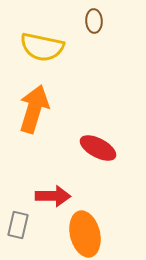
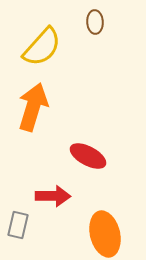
brown ellipse: moved 1 px right, 1 px down
yellow semicircle: rotated 60 degrees counterclockwise
orange arrow: moved 1 px left, 2 px up
red ellipse: moved 10 px left, 8 px down
orange ellipse: moved 20 px right
